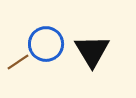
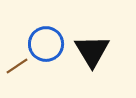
brown line: moved 1 px left, 4 px down
